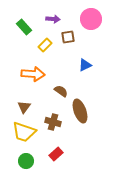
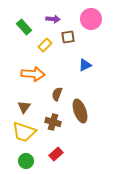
brown semicircle: moved 4 px left, 3 px down; rotated 104 degrees counterclockwise
